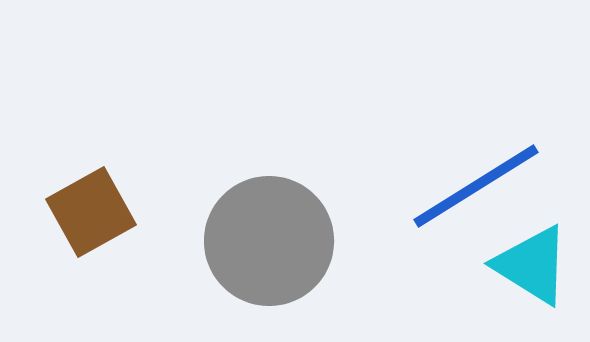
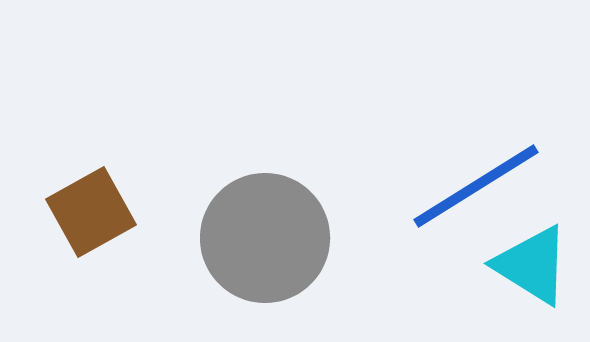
gray circle: moved 4 px left, 3 px up
